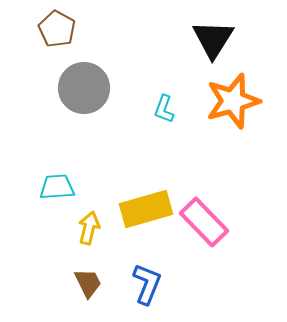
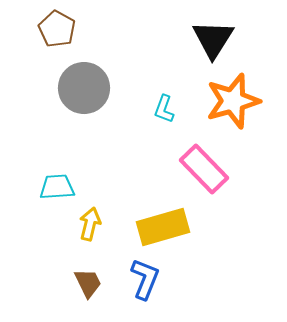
yellow rectangle: moved 17 px right, 18 px down
pink rectangle: moved 53 px up
yellow arrow: moved 1 px right, 4 px up
blue L-shape: moved 2 px left, 5 px up
